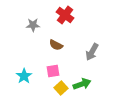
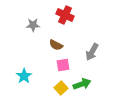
red cross: rotated 12 degrees counterclockwise
pink square: moved 10 px right, 6 px up
